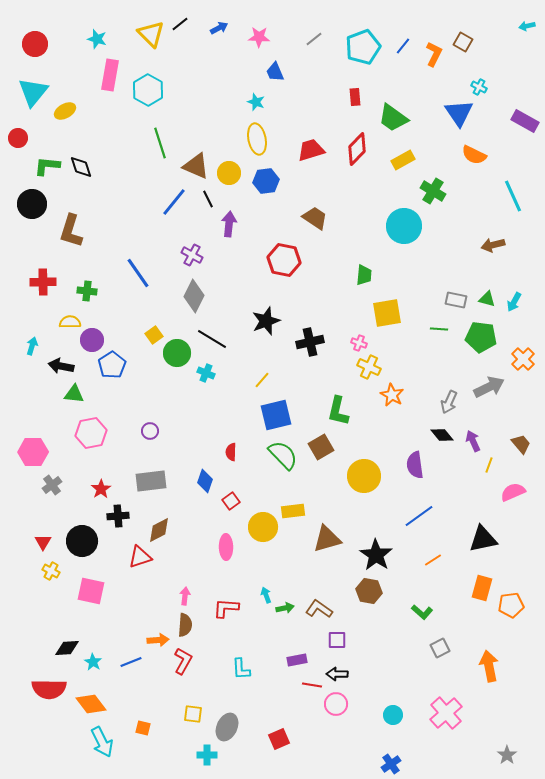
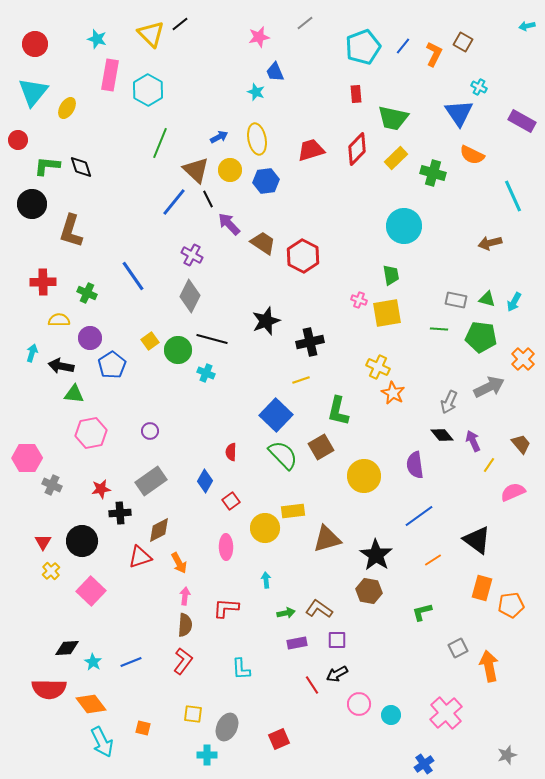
blue arrow at (219, 28): moved 109 px down
pink star at (259, 37): rotated 15 degrees counterclockwise
gray line at (314, 39): moved 9 px left, 16 px up
red rectangle at (355, 97): moved 1 px right, 3 px up
cyan star at (256, 102): moved 10 px up
yellow ellipse at (65, 111): moved 2 px right, 3 px up; rotated 30 degrees counterclockwise
green trapezoid at (393, 118): rotated 24 degrees counterclockwise
purple rectangle at (525, 121): moved 3 px left
red circle at (18, 138): moved 2 px down
green line at (160, 143): rotated 40 degrees clockwise
orange semicircle at (474, 155): moved 2 px left
yellow rectangle at (403, 160): moved 7 px left, 2 px up; rotated 15 degrees counterclockwise
brown triangle at (196, 166): moved 4 px down; rotated 20 degrees clockwise
yellow circle at (229, 173): moved 1 px right, 3 px up
green cross at (433, 191): moved 18 px up; rotated 15 degrees counterclockwise
brown trapezoid at (315, 218): moved 52 px left, 25 px down
purple arrow at (229, 224): rotated 50 degrees counterclockwise
brown arrow at (493, 245): moved 3 px left, 2 px up
red hexagon at (284, 260): moved 19 px right, 4 px up; rotated 16 degrees clockwise
blue line at (138, 273): moved 5 px left, 3 px down
green trapezoid at (364, 275): moved 27 px right; rotated 15 degrees counterclockwise
green cross at (87, 291): moved 2 px down; rotated 18 degrees clockwise
gray diamond at (194, 296): moved 4 px left
yellow semicircle at (70, 322): moved 11 px left, 2 px up
yellow square at (154, 335): moved 4 px left, 6 px down
black line at (212, 339): rotated 16 degrees counterclockwise
purple circle at (92, 340): moved 2 px left, 2 px up
pink cross at (359, 343): moved 43 px up
cyan arrow at (32, 346): moved 7 px down
green circle at (177, 353): moved 1 px right, 3 px up
yellow cross at (369, 367): moved 9 px right
yellow line at (262, 380): moved 39 px right; rotated 30 degrees clockwise
orange star at (392, 395): moved 1 px right, 2 px up
blue square at (276, 415): rotated 32 degrees counterclockwise
pink hexagon at (33, 452): moved 6 px left, 6 px down
yellow line at (489, 465): rotated 14 degrees clockwise
gray rectangle at (151, 481): rotated 28 degrees counterclockwise
blue diamond at (205, 481): rotated 10 degrees clockwise
gray cross at (52, 485): rotated 30 degrees counterclockwise
red star at (101, 489): rotated 24 degrees clockwise
black cross at (118, 516): moved 2 px right, 3 px up
yellow circle at (263, 527): moved 2 px right, 1 px down
black triangle at (483, 539): moved 6 px left, 1 px down; rotated 48 degrees clockwise
yellow cross at (51, 571): rotated 18 degrees clockwise
pink square at (91, 591): rotated 32 degrees clockwise
cyan arrow at (266, 595): moved 15 px up; rotated 14 degrees clockwise
green arrow at (285, 608): moved 1 px right, 5 px down
green L-shape at (422, 612): rotated 125 degrees clockwise
orange arrow at (158, 640): moved 21 px right, 77 px up; rotated 65 degrees clockwise
gray square at (440, 648): moved 18 px right
purple rectangle at (297, 660): moved 17 px up
red L-shape at (183, 661): rotated 8 degrees clockwise
black arrow at (337, 674): rotated 30 degrees counterclockwise
red line at (312, 685): rotated 48 degrees clockwise
pink circle at (336, 704): moved 23 px right
cyan circle at (393, 715): moved 2 px left
gray star at (507, 755): rotated 18 degrees clockwise
blue cross at (391, 764): moved 33 px right
